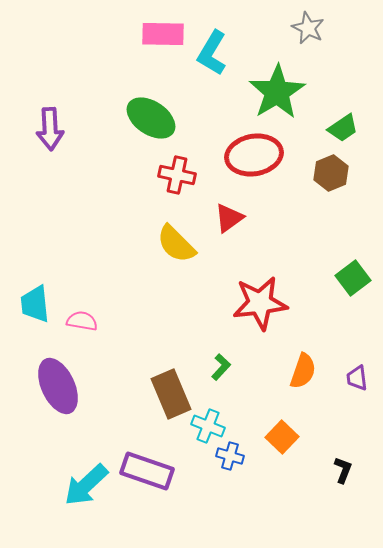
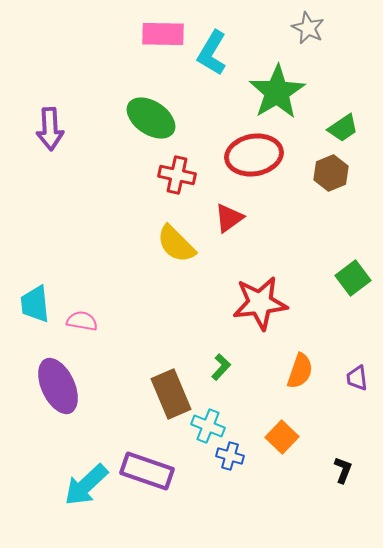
orange semicircle: moved 3 px left
